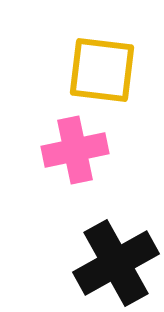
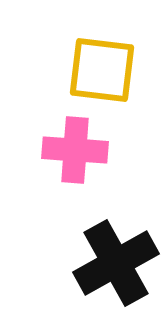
pink cross: rotated 16 degrees clockwise
